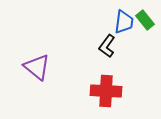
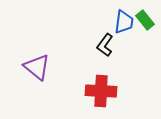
black L-shape: moved 2 px left, 1 px up
red cross: moved 5 px left
